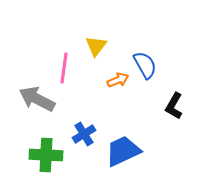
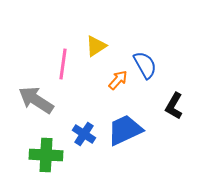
yellow triangle: rotated 20 degrees clockwise
pink line: moved 1 px left, 4 px up
orange arrow: rotated 25 degrees counterclockwise
gray arrow: moved 1 px left, 1 px down; rotated 6 degrees clockwise
blue cross: rotated 25 degrees counterclockwise
blue trapezoid: moved 2 px right, 21 px up
